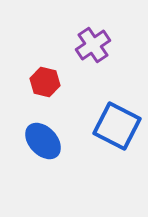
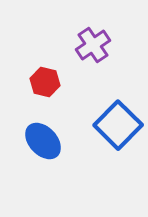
blue square: moved 1 px right, 1 px up; rotated 18 degrees clockwise
